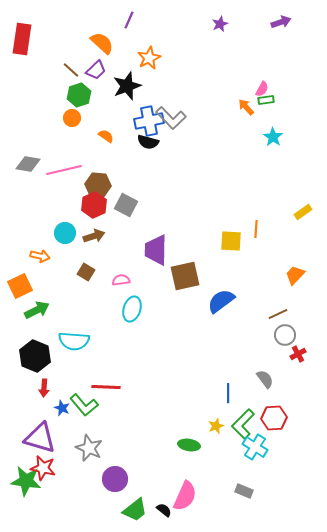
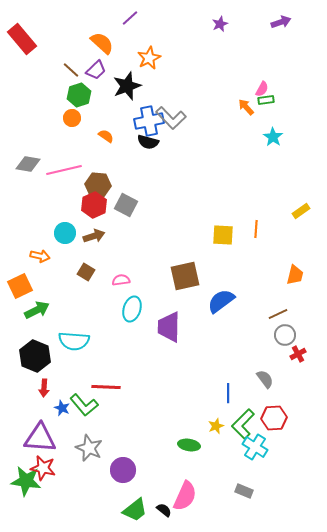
purple line at (129, 20): moved 1 px right, 2 px up; rotated 24 degrees clockwise
red rectangle at (22, 39): rotated 48 degrees counterclockwise
yellow rectangle at (303, 212): moved 2 px left, 1 px up
yellow square at (231, 241): moved 8 px left, 6 px up
purple trapezoid at (156, 250): moved 13 px right, 77 px down
orange trapezoid at (295, 275): rotated 150 degrees clockwise
purple triangle at (40, 438): rotated 12 degrees counterclockwise
purple circle at (115, 479): moved 8 px right, 9 px up
